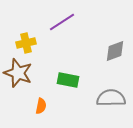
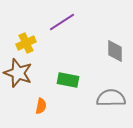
yellow cross: rotated 12 degrees counterclockwise
gray diamond: rotated 70 degrees counterclockwise
